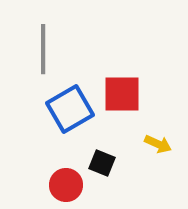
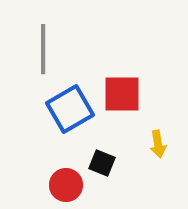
yellow arrow: rotated 56 degrees clockwise
